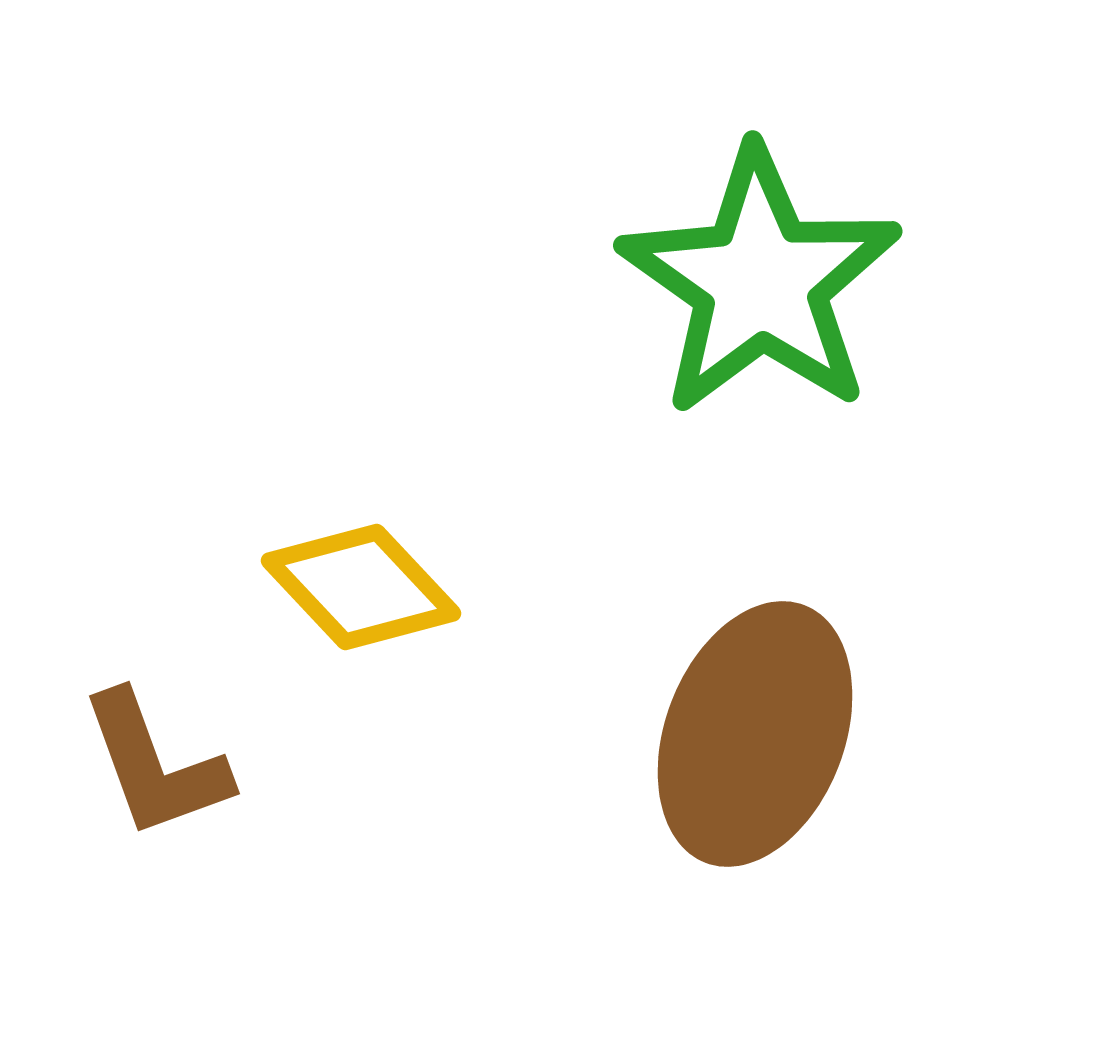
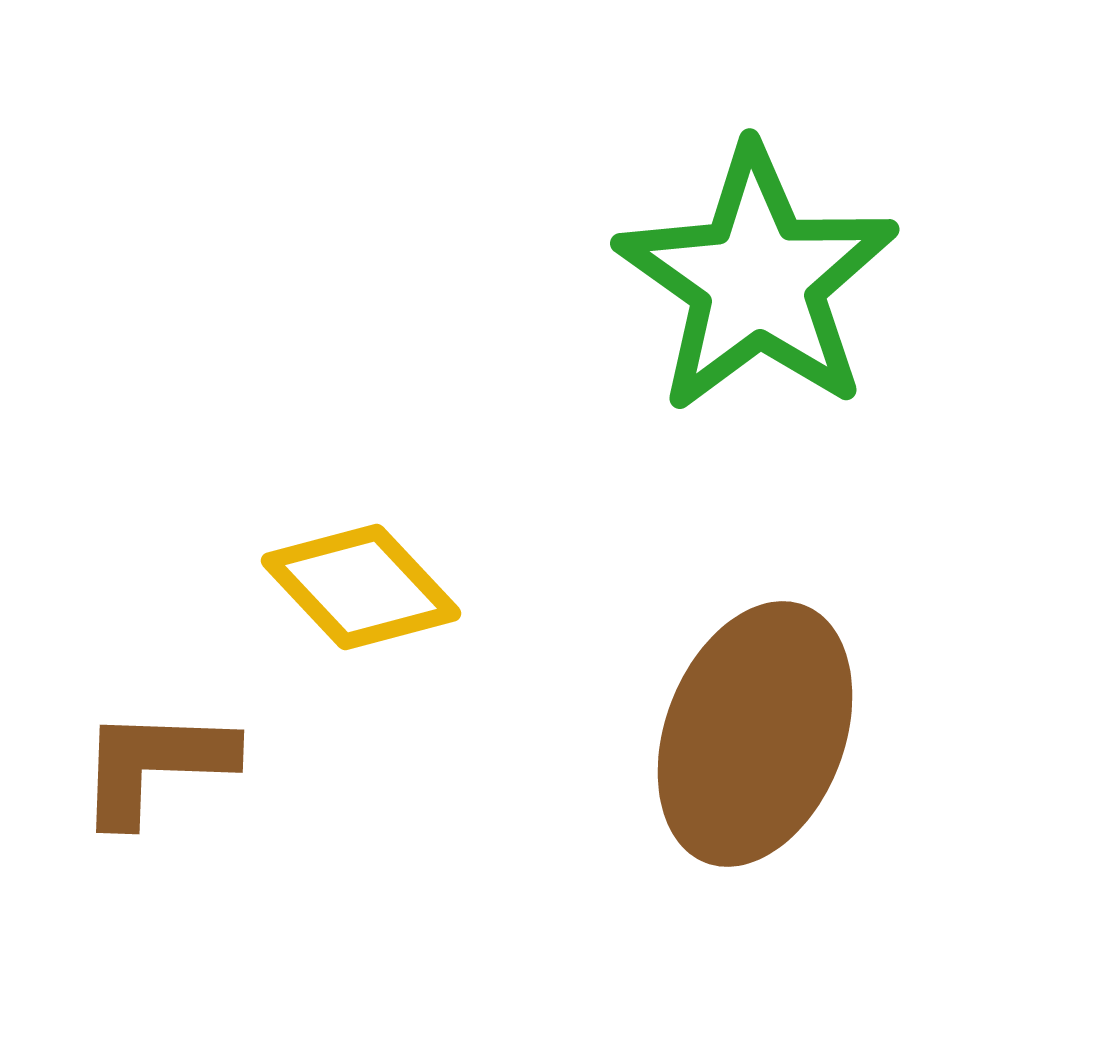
green star: moved 3 px left, 2 px up
brown L-shape: rotated 112 degrees clockwise
